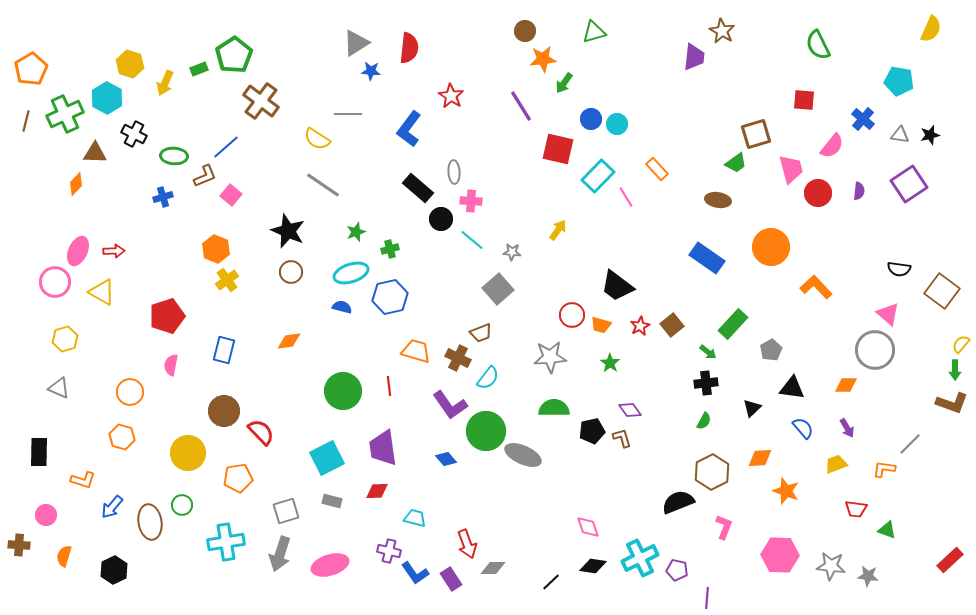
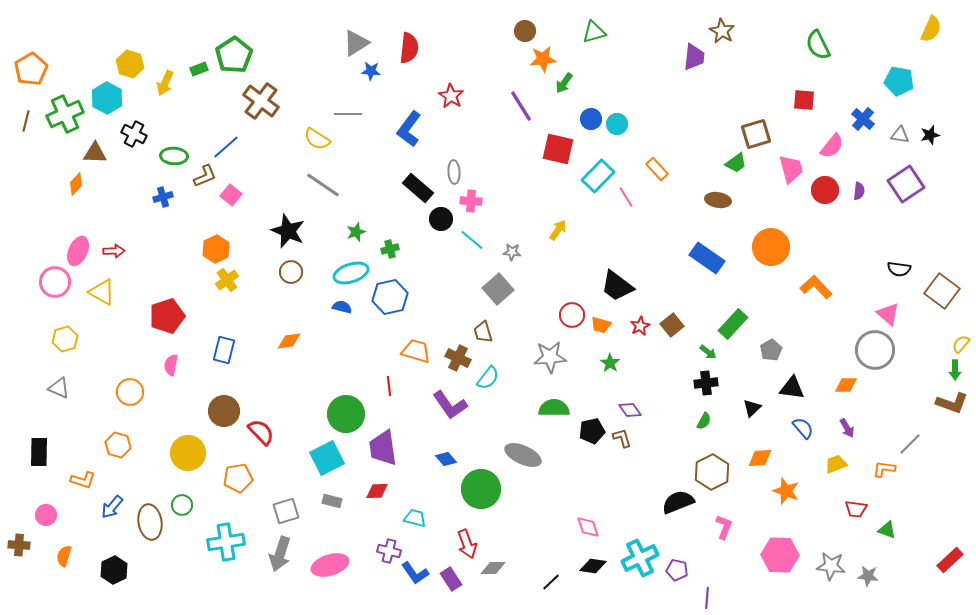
purple square at (909, 184): moved 3 px left
red circle at (818, 193): moved 7 px right, 3 px up
orange hexagon at (216, 249): rotated 12 degrees clockwise
brown trapezoid at (481, 333): moved 2 px right, 1 px up; rotated 95 degrees clockwise
green circle at (343, 391): moved 3 px right, 23 px down
green circle at (486, 431): moved 5 px left, 58 px down
orange hexagon at (122, 437): moved 4 px left, 8 px down
